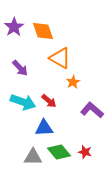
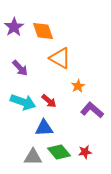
orange star: moved 5 px right, 4 px down
red star: rotated 24 degrees counterclockwise
